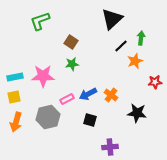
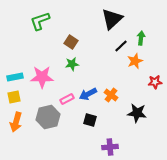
pink star: moved 1 px left, 1 px down
